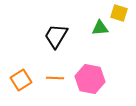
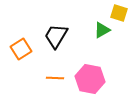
green triangle: moved 2 px right, 2 px down; rotated 24 degrees counterclockwise
orange square: moved 31 px up
